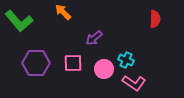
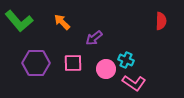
orange arrow: moved 1 px left, 10 px down
red semicircle: moved 6 px right, 2 px down
pink circle: moved 2 px right
